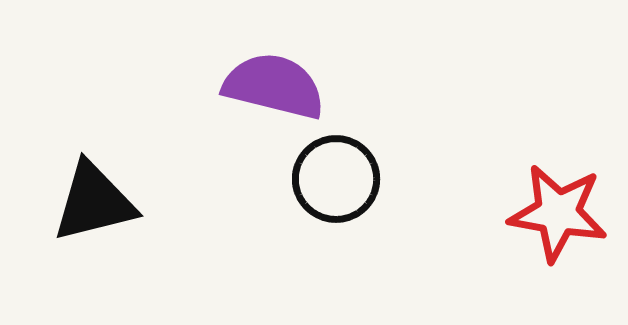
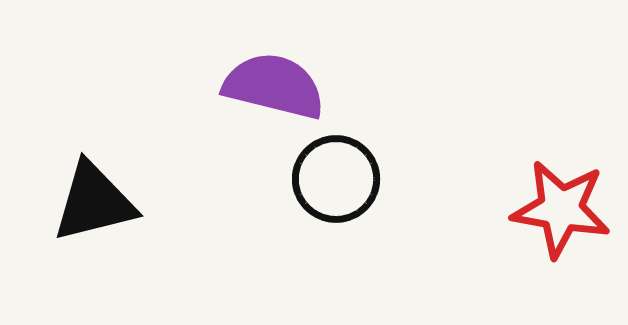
red star: moved 3 px right, 4 px up
